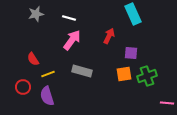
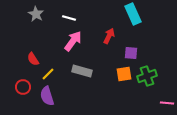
gray star: rotated 28 degrees counterclockwise
pink arrow: moved 1 px right, 1 px down
yellow line: rotated 24 degrees counterclockwise
